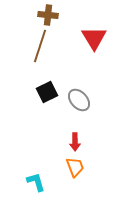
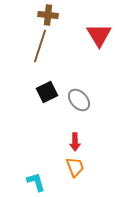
red triangle: moved 5 px right, 3 px up
